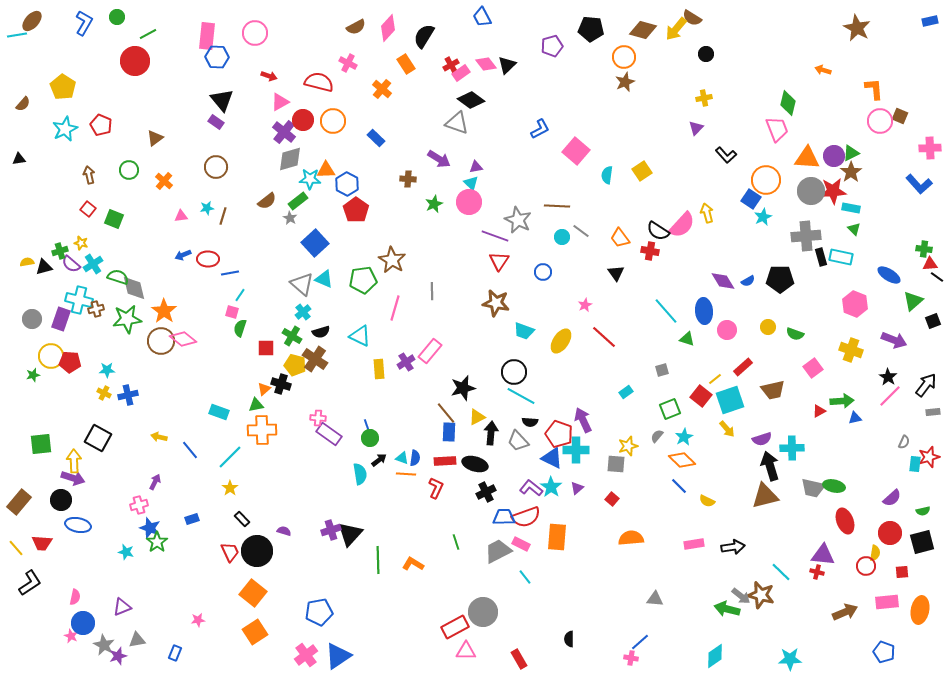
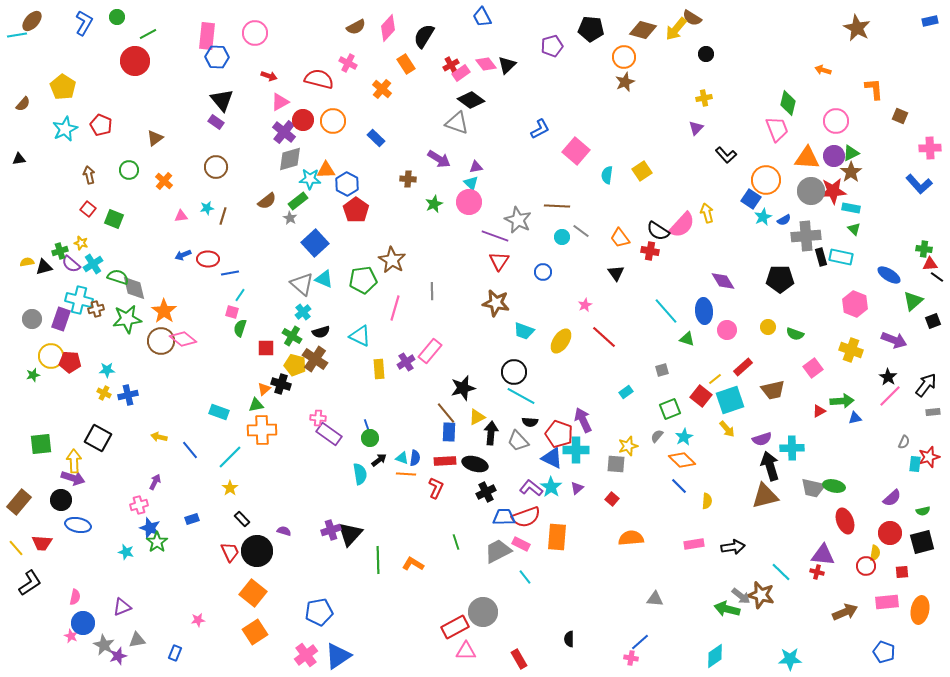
red semicircle at (319, 82): moved 3 px up
pink circle at (880, 121): moved 44 px left
blue semicircle at (748, 281): moved 36 px right, 61 px up
yellow semicircle at (707, 501): rotated 112 degrees counterclockwise
